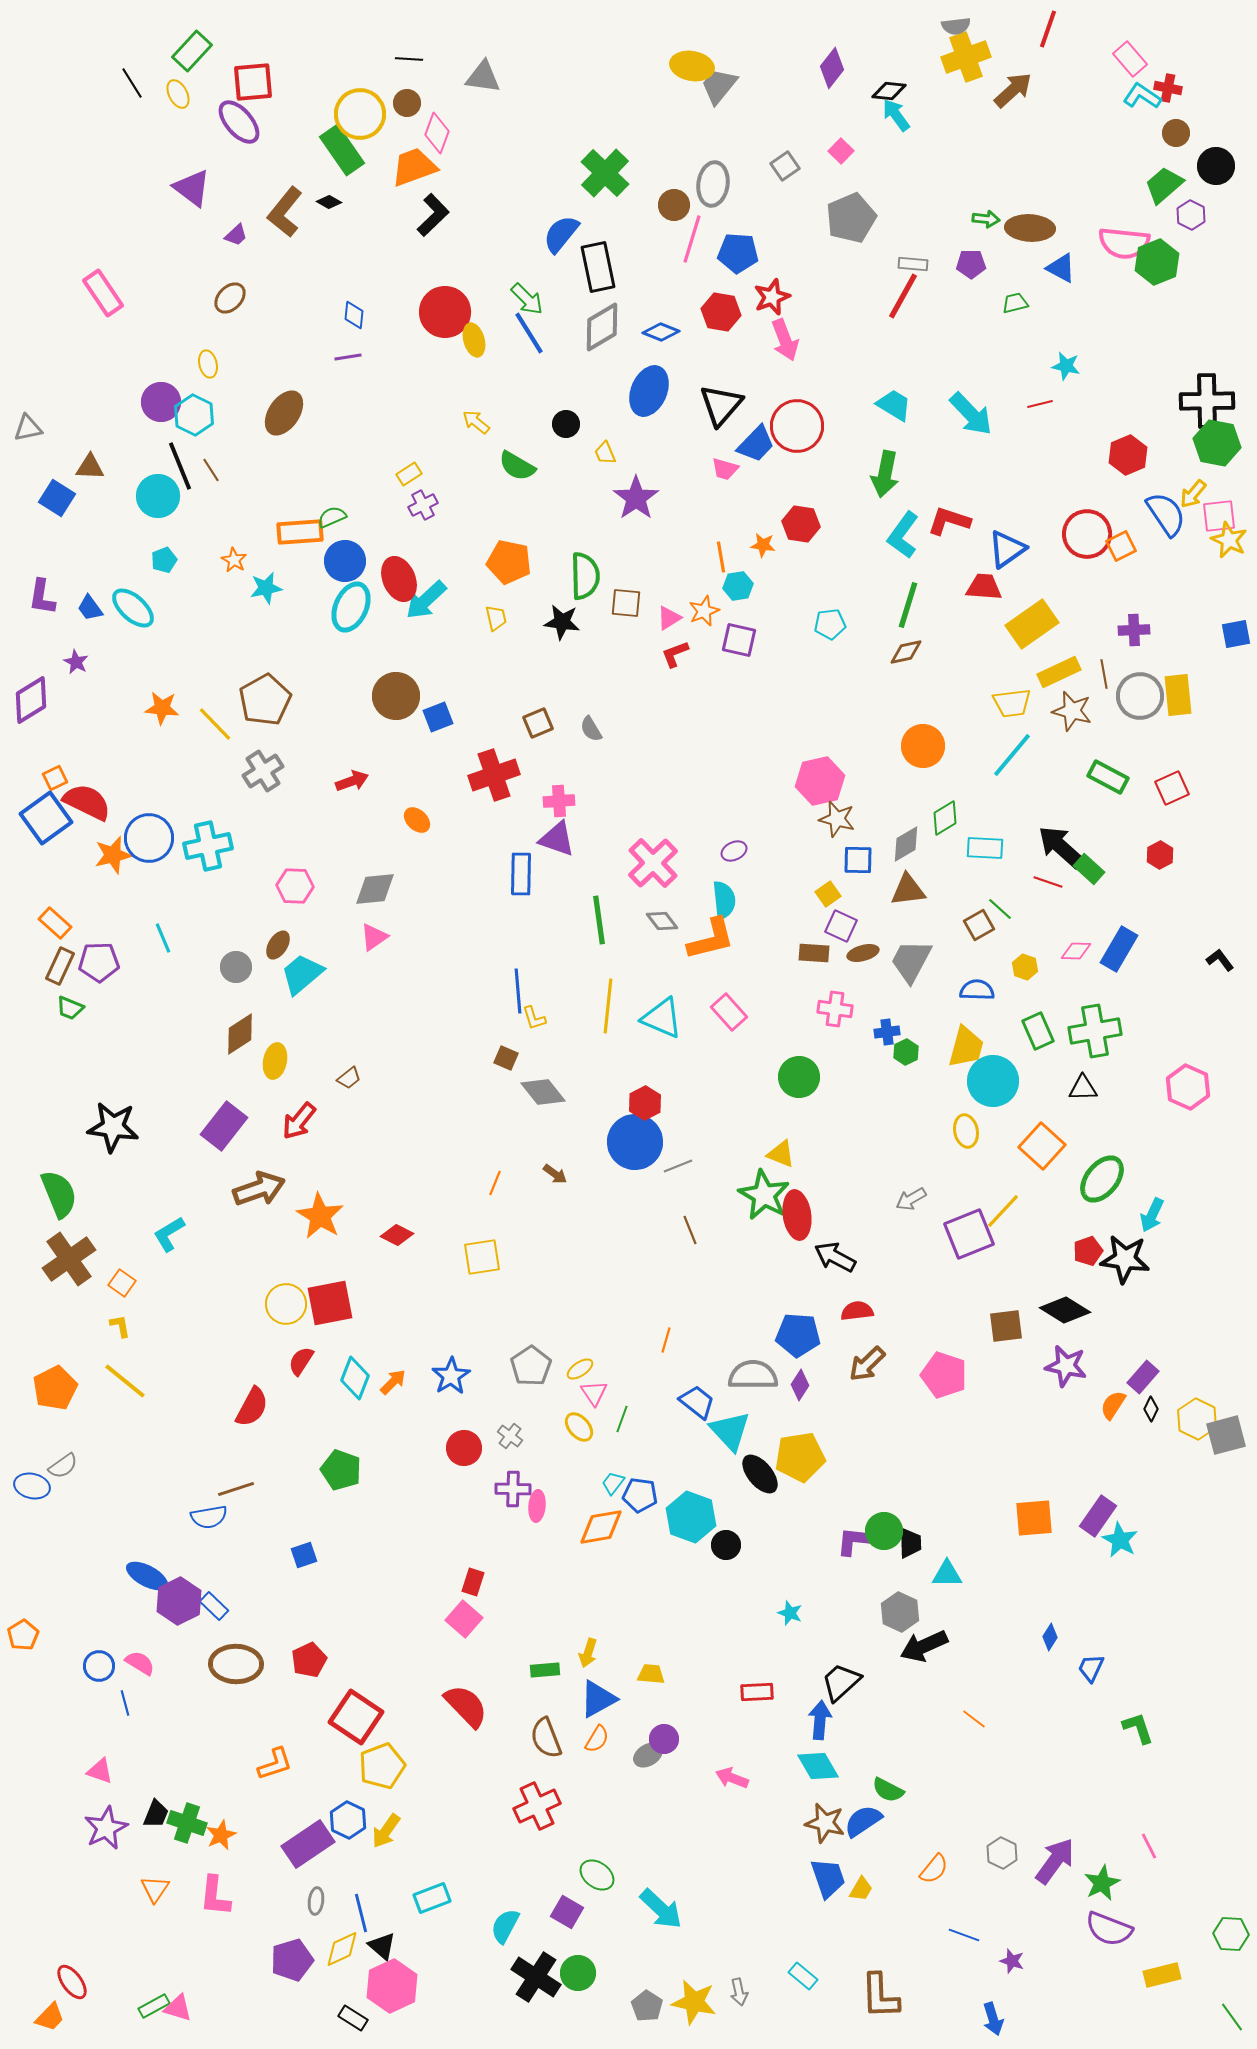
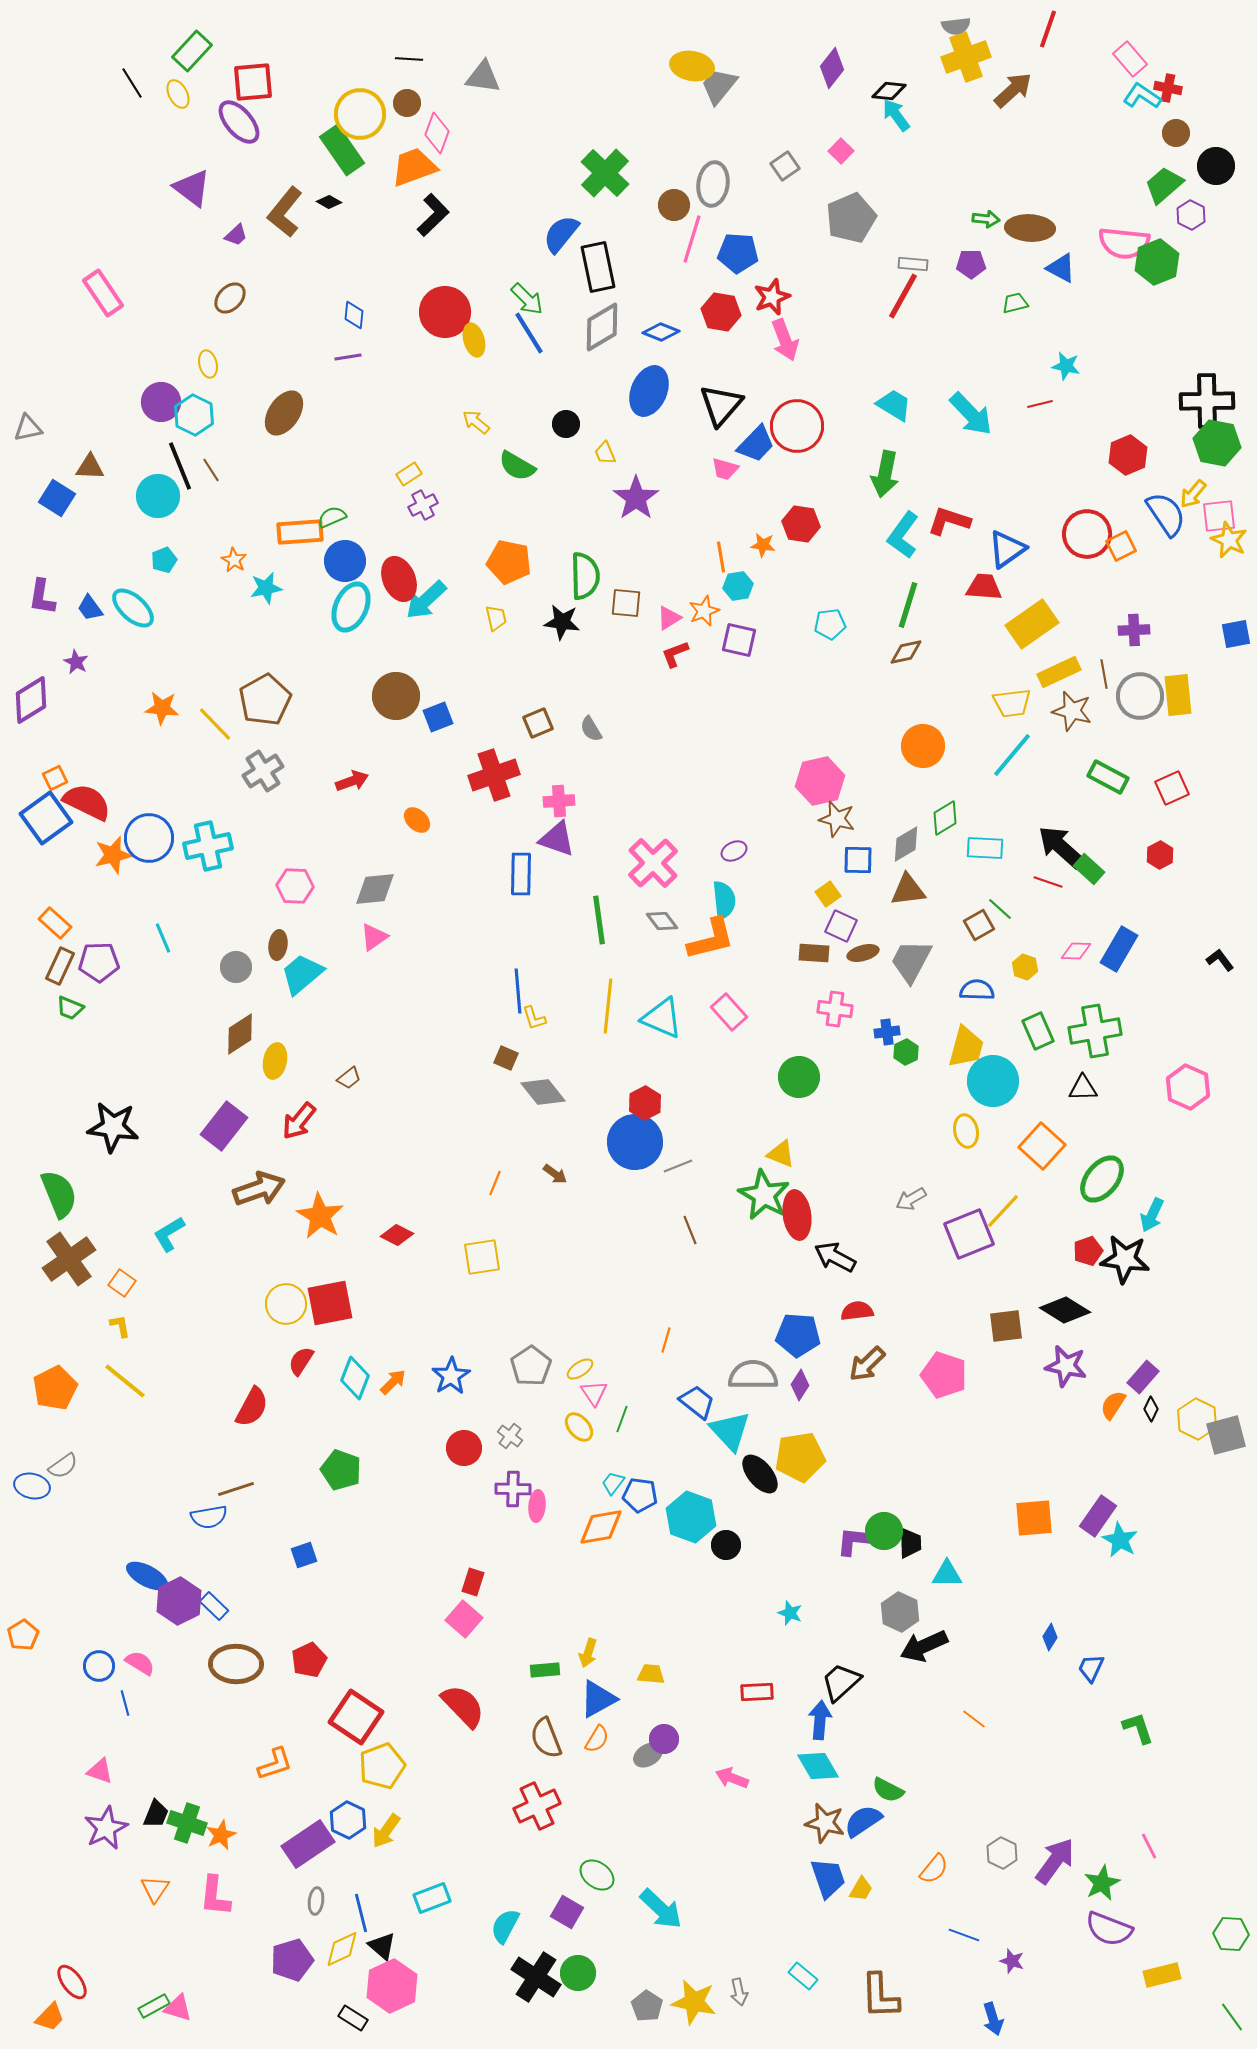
brown ellipse at (278, 945): rotated 24 degrees counterclockwise
red semicircle at (466, 1706): moved 3 px left
